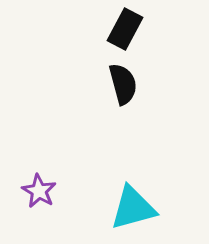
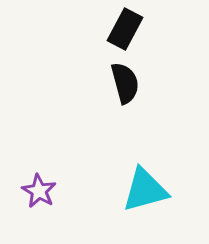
black semicircle: moved 2 px right, 1 px up
cyan triangle: moved 12 px right, 18 px up
